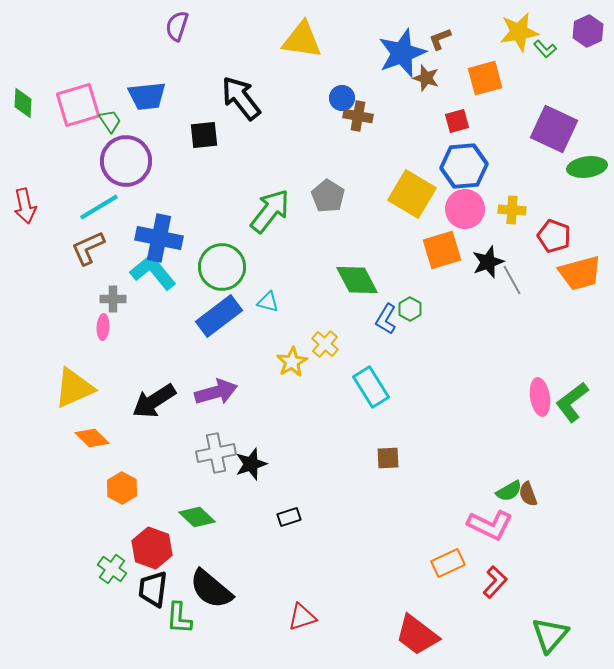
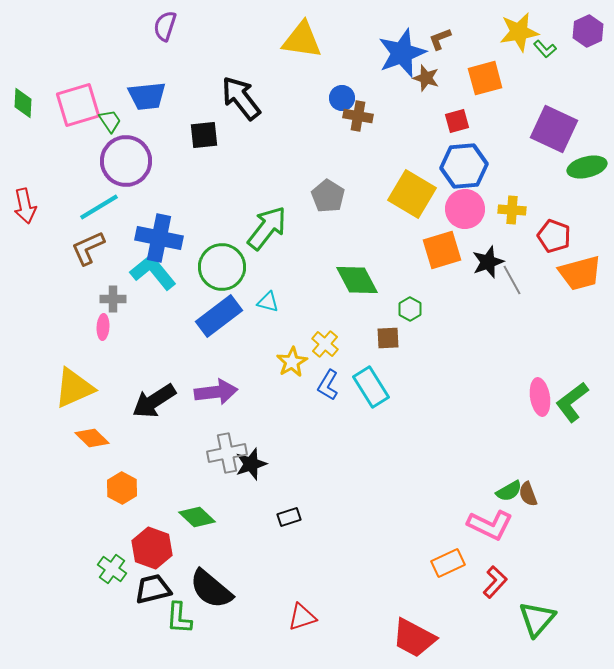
purple semicircle at (177, 26): moved 12 px left
green ellipse at (587, 167): rotated 6 degrees counterclockwise
green arrow at (270, 211): moved 3 px left, 17 px down
blue L-shape at (386, 319): moved 58 px left, 66 px down
purple arrow at (216, 392): rotated 9 degrees clockwise
gray cross at (216, 453): moved 11 px right
brown square at (388, 458): moved 120 px up
black trapezoid at (153, 589): rotated 69 degrees clockwise
red trapezoid at (417, 635): moved 3 px left, 3 px down; rotated 9 degrees counterclockwise
green triangle at (550, 635): moved 13 px left, 16 px up
